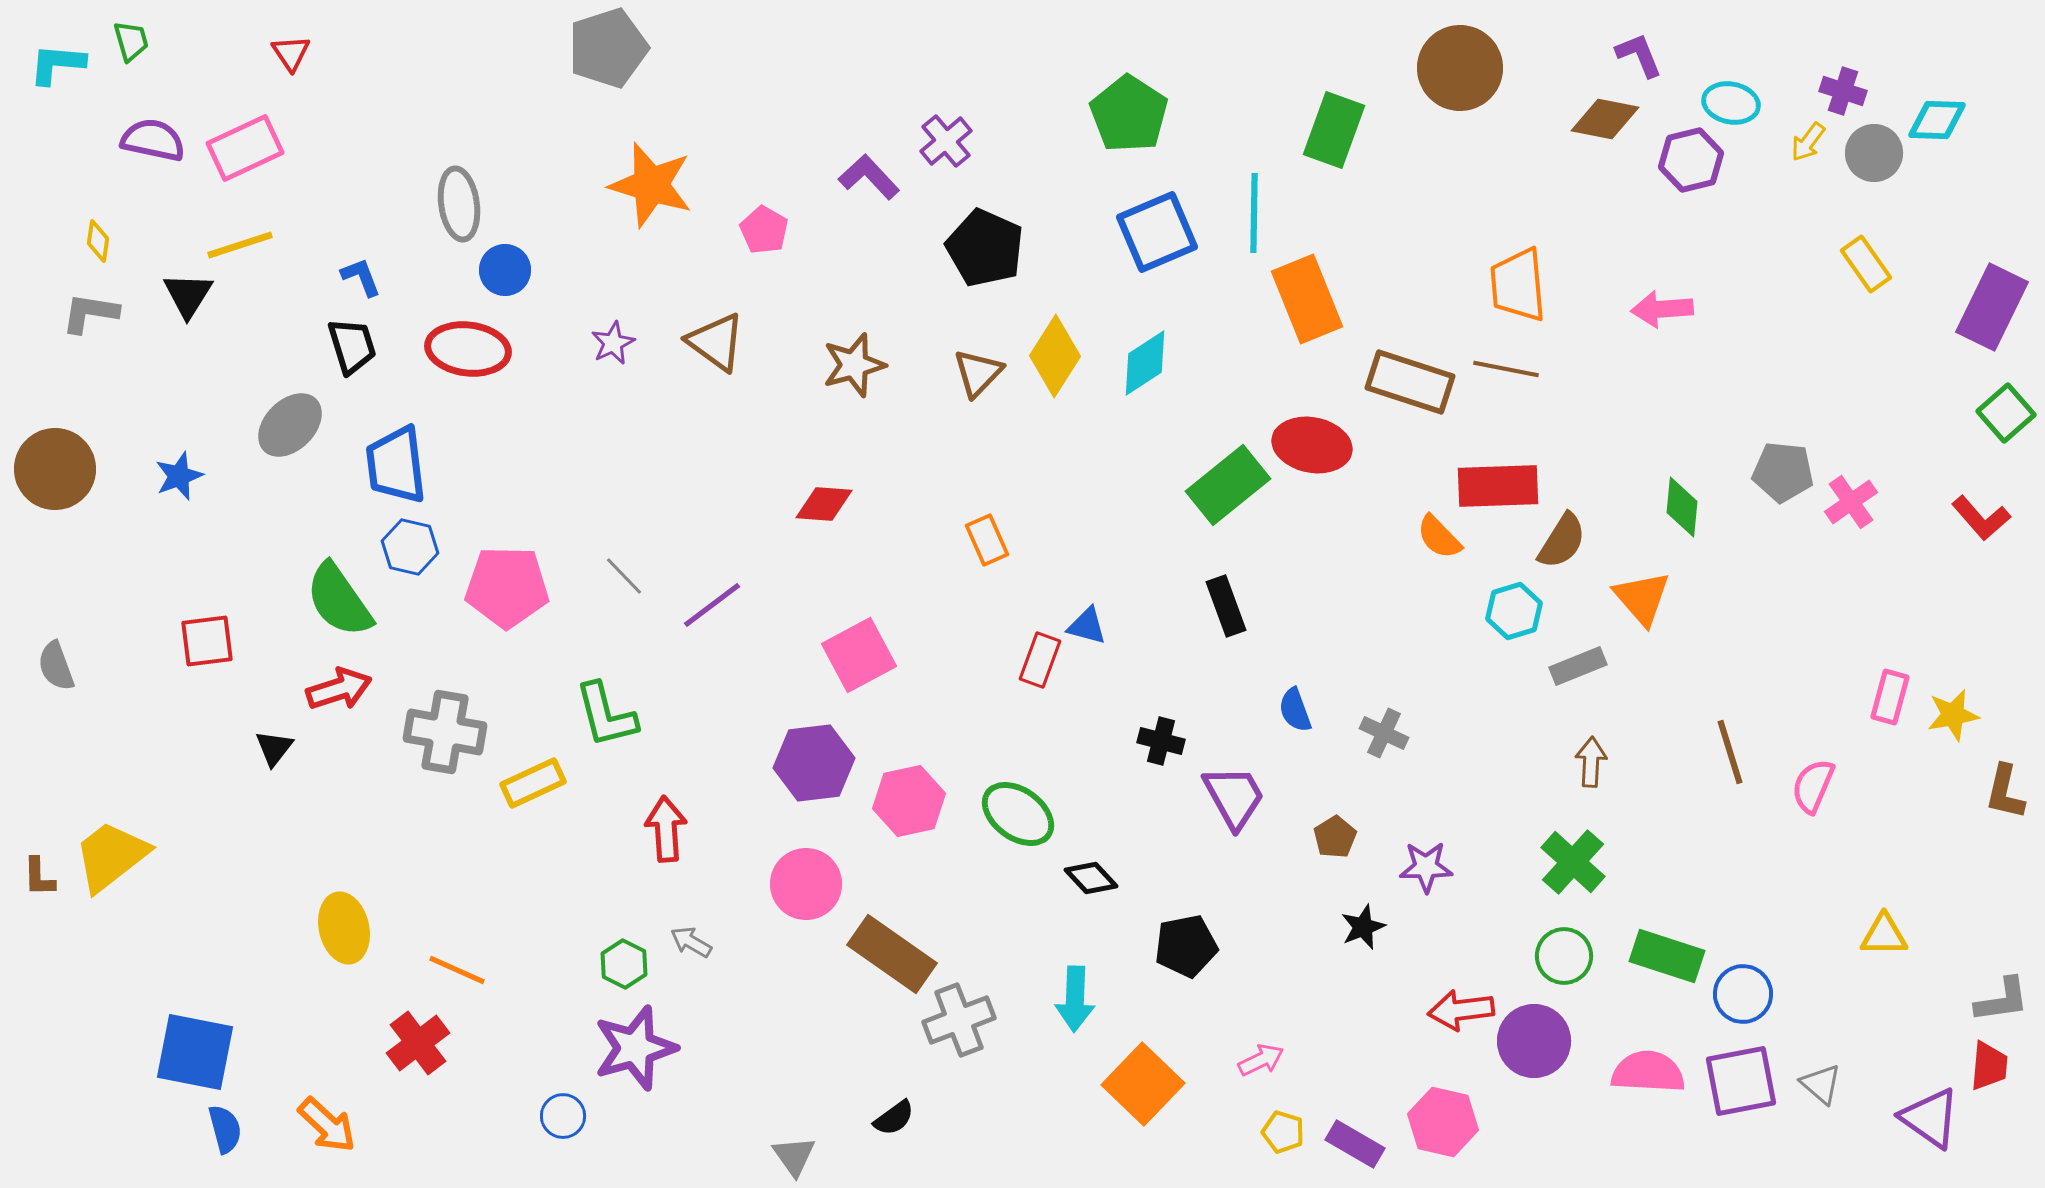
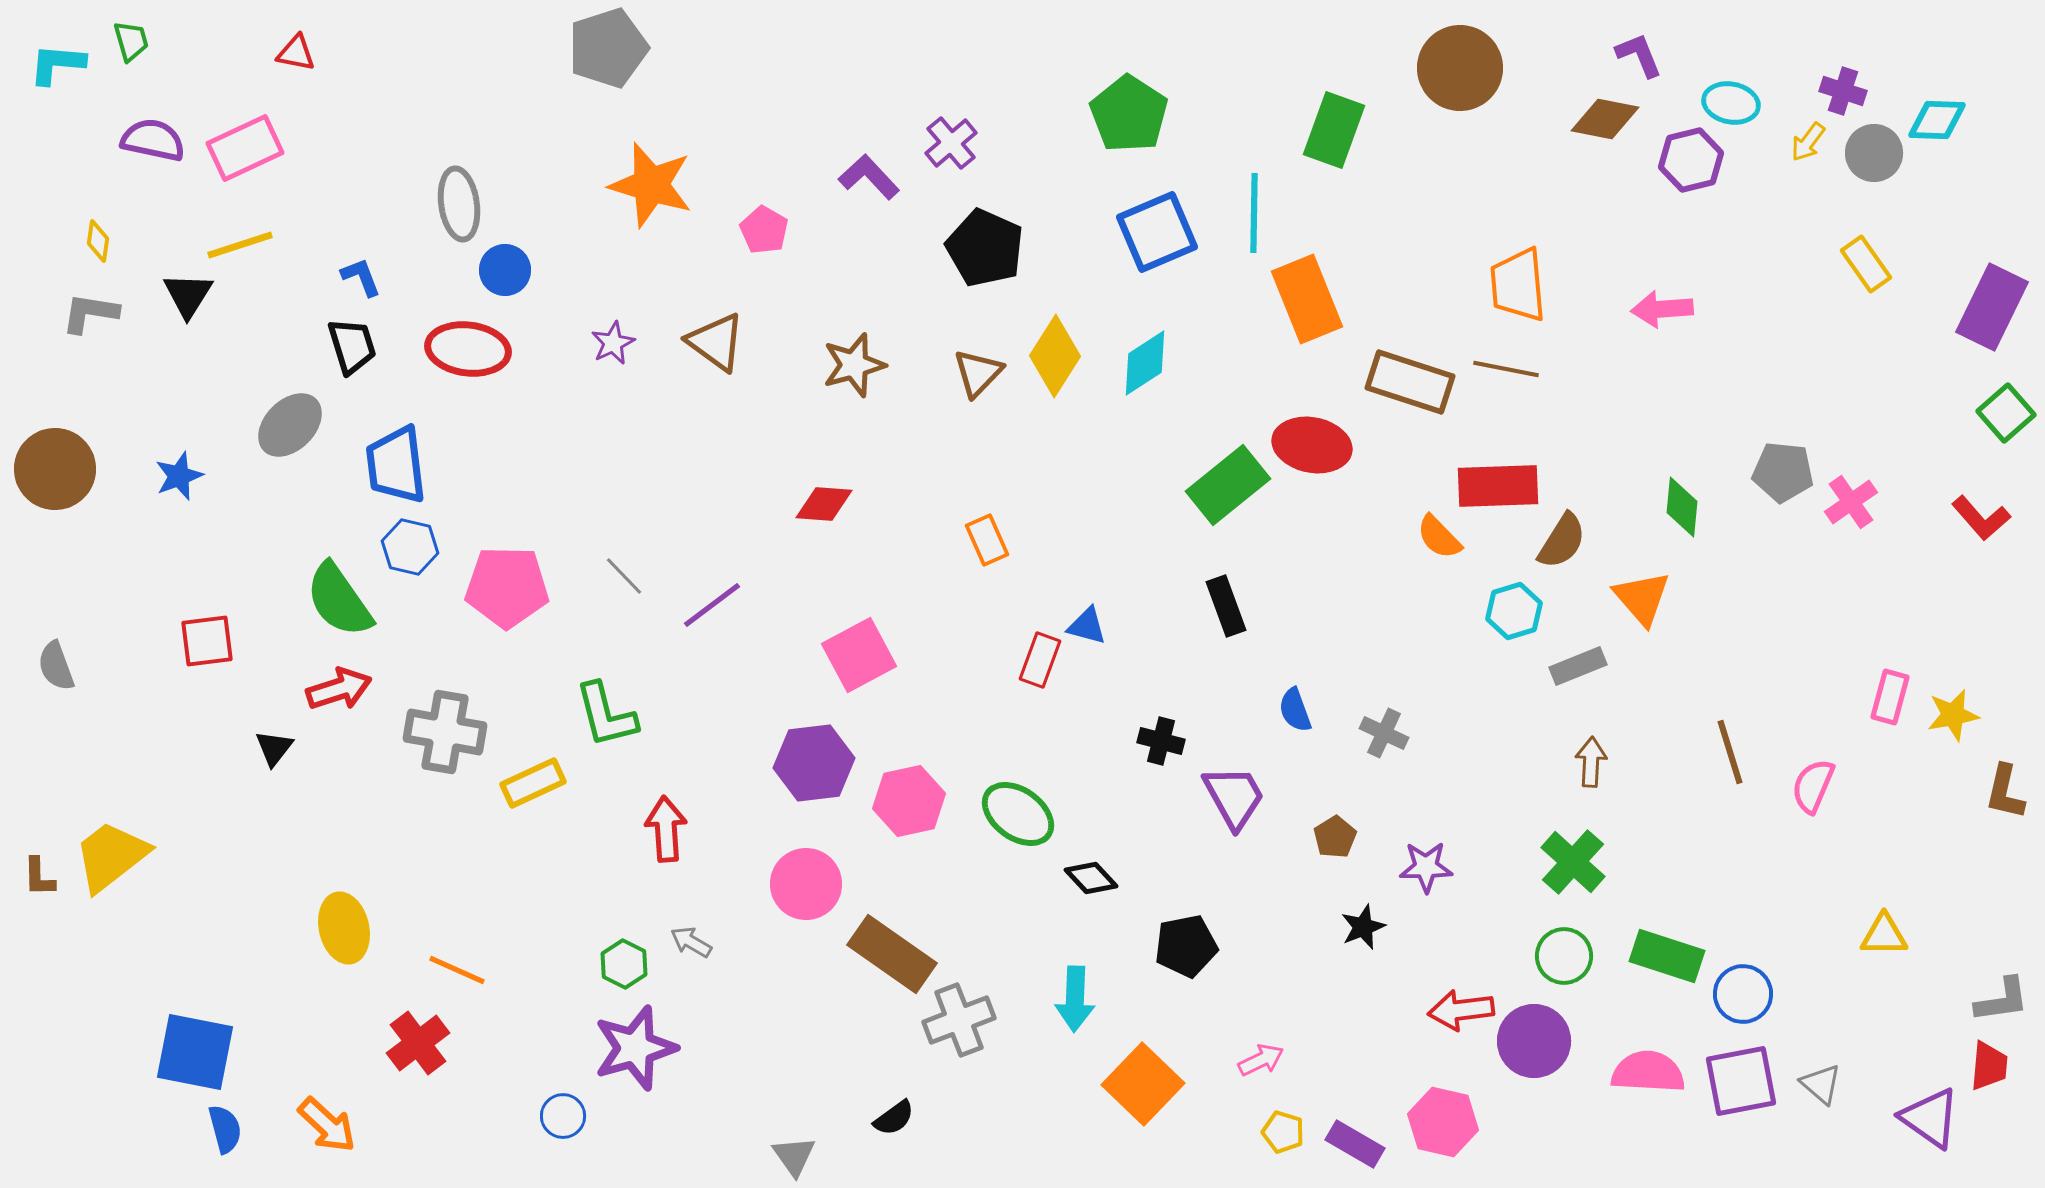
red triangle at (291, 53): moved 5 px right; rotated 45 degrees counterclockwise
purple cross at (946, 141): moved 5 px right, 2 px down
